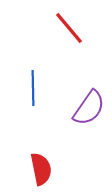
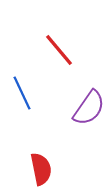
red line: moved 10 px left, 22 px down
blue line: moved 11 px left, 5 px down; rotated 24 degrees counterclockwise
